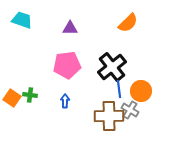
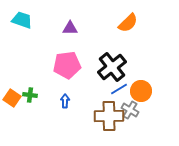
blue line: rotated 66 degrees clockwise
